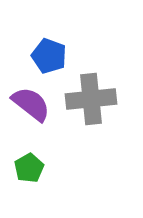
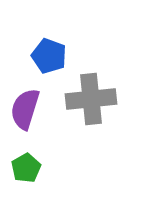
purple semicircle: moved 6 px left, 5 px down; rotated 111 degrees counterclockwise
green pentagon: moved 3 px left
